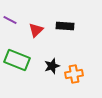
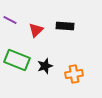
black star: moved 7 px left
